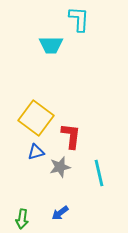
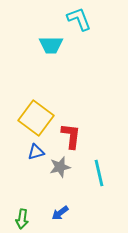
cyan L-shape: rotated 24 degrees counterclockwise
